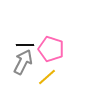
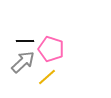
black line: moved 4 px up
gray arrow: rotated 20 degrees clockwise
